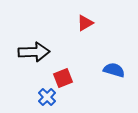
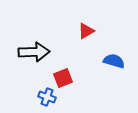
red triangle: moved 1 px right, 8 px down
blue semicircle: moved 9 px up
blue cross: rotated 24 degrees counterclockwise
